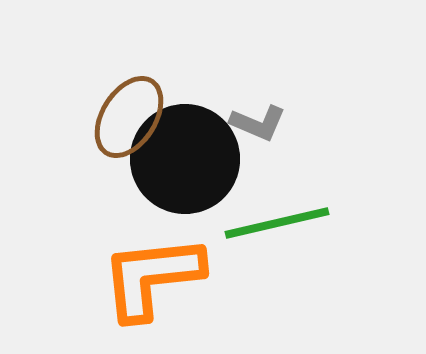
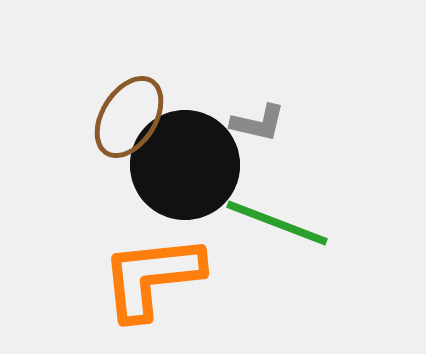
gray L-shape: rotated 10 degrees counterclockwise
black circle: moved 6 px down
green line: rotated 34 degrees clockwise
